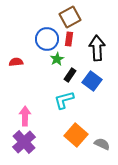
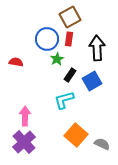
red semicircle: rotated 16 degrees clockwise
blue square: rotated 24 degrees clockwise
